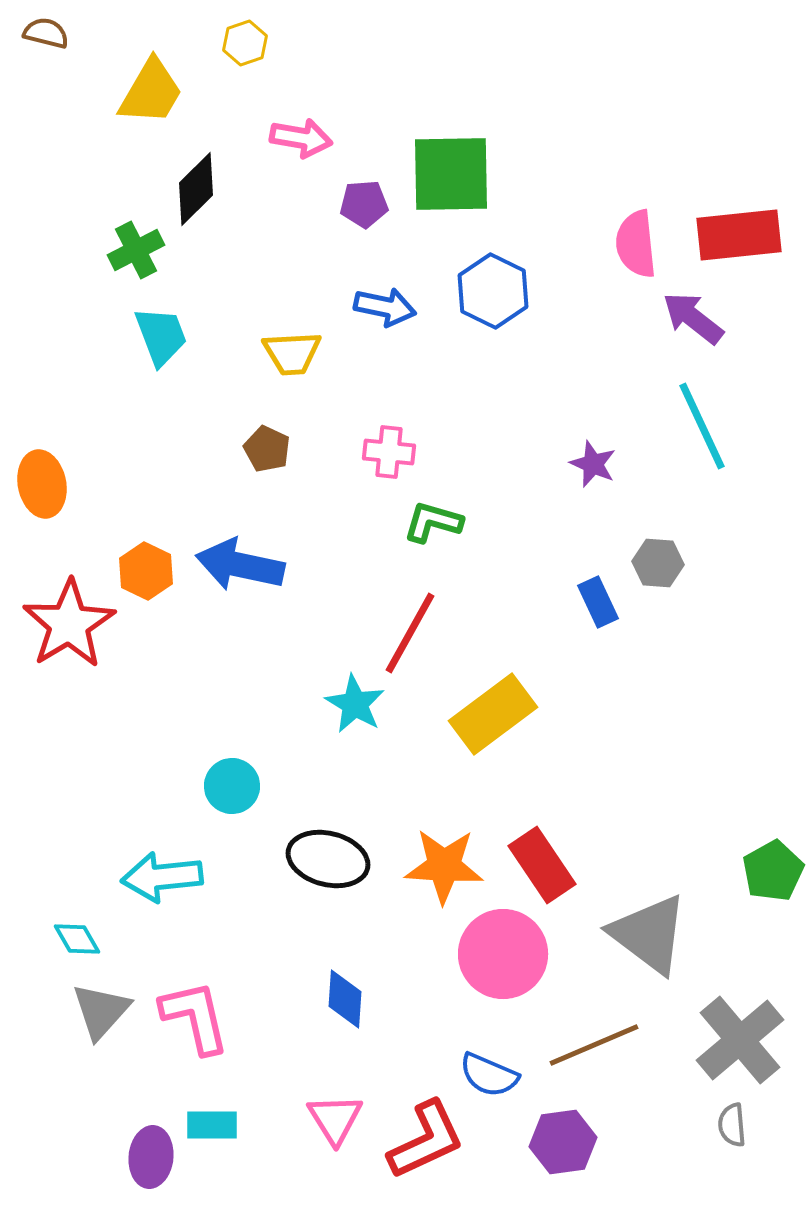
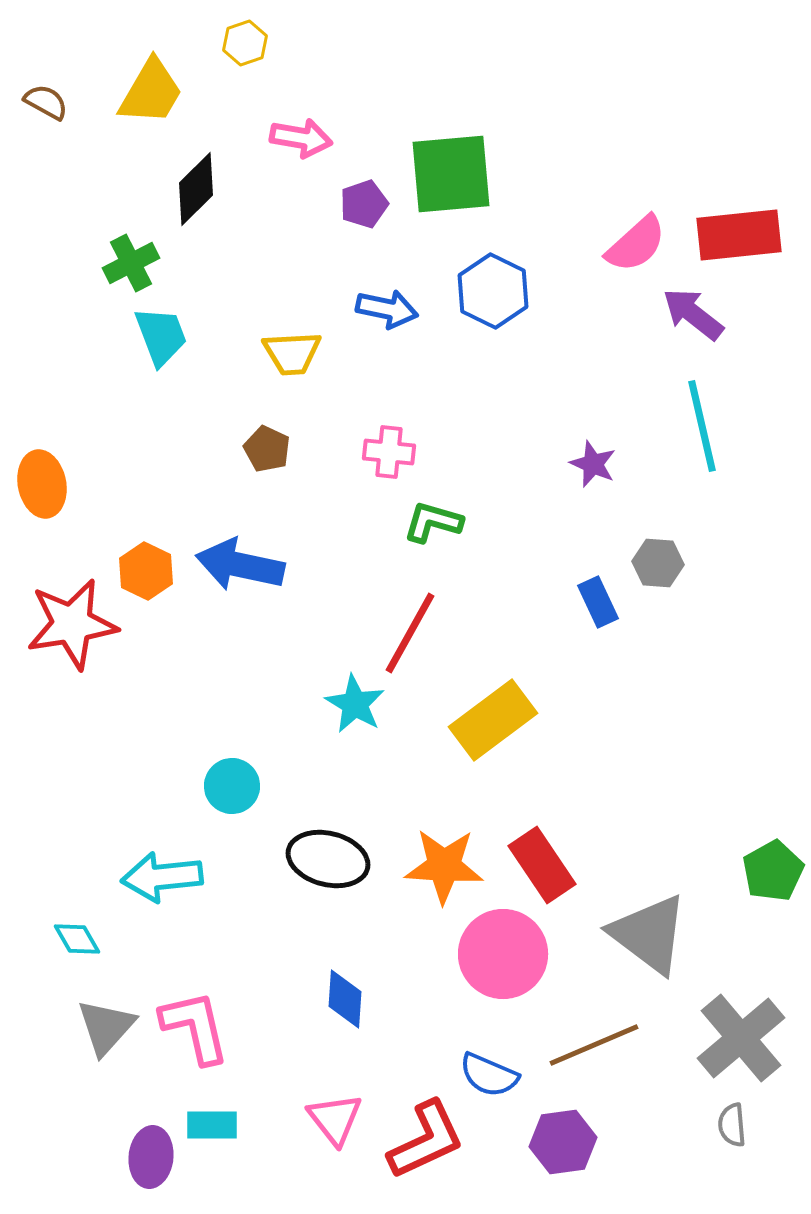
brown semicircle at (46, 33): moved 69 px down; rotated 15 degrees clockwise
green square at (451, 174): rotated 4 degrees counterclockwise
purple pentagon at (364, 204): rotated 15 degrees counterclockwise
pink semicircle at (636, 244): rotated 126 degrees counterclockwise
green cross at (136, 250): moved 5 px left, 13 px down
blue arrow at (385, 307): moved 2 px right, 2 px down
purple arrow at (693, 318): moved 4 px up
cyan line at (702, 426): rotated 12 degrees clockwise
red star at (69, 624): moved 3 px right; rotated 22 degrees clockwise
yellow rectangle at (493, 714): moved 6 px down
gray triangle at (101, 1011): moved 5 px right, 16 px down
pink L-shape at (195, 1017): moved 10 px down
gray cross at (740, 1040): moved 1 px right, 2 px up
pink triangle at (335, 1119): rotated 6 degrees counterclockwise
